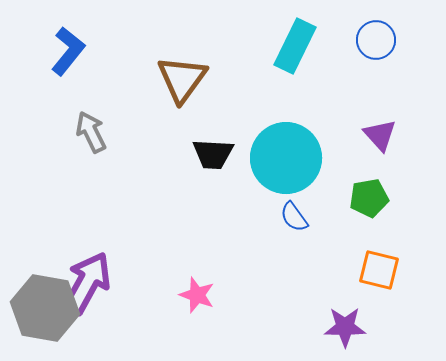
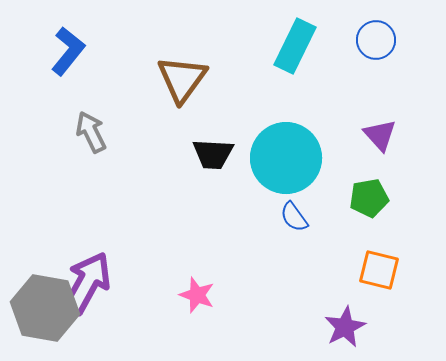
purple star: rotated 27 degrees counterclockwise
